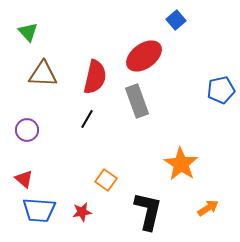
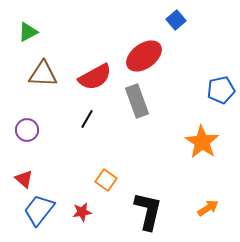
green triangle: rotated 45 degrees clockwise
red semicircle: rotated 48 degrees clockwise
orange star: moved 21 px right, 22 px up
blue trapezoid: rotated 124 degrees clockwise
